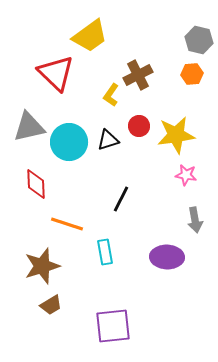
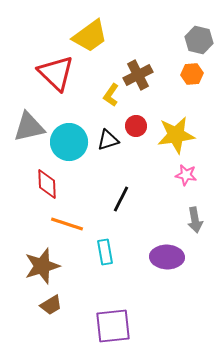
red circle: moved 3 px left
red diamond: moved 11 px right
